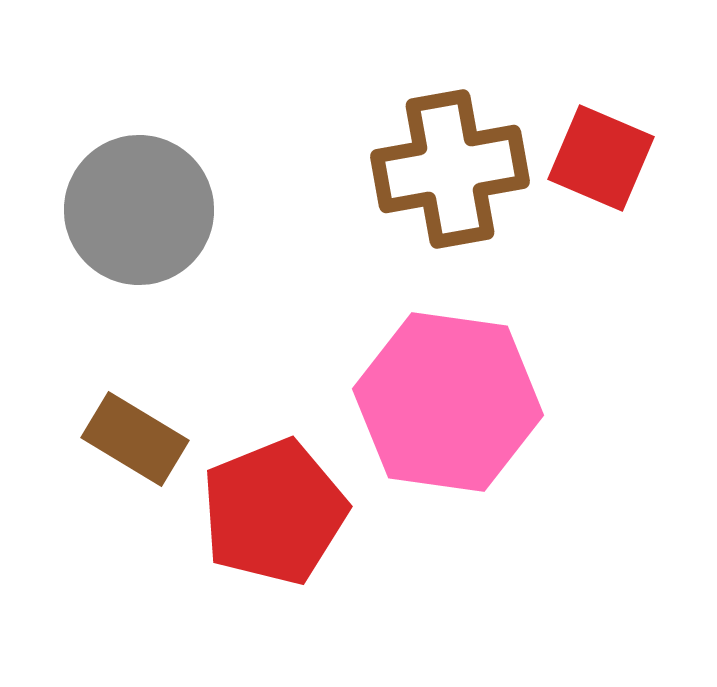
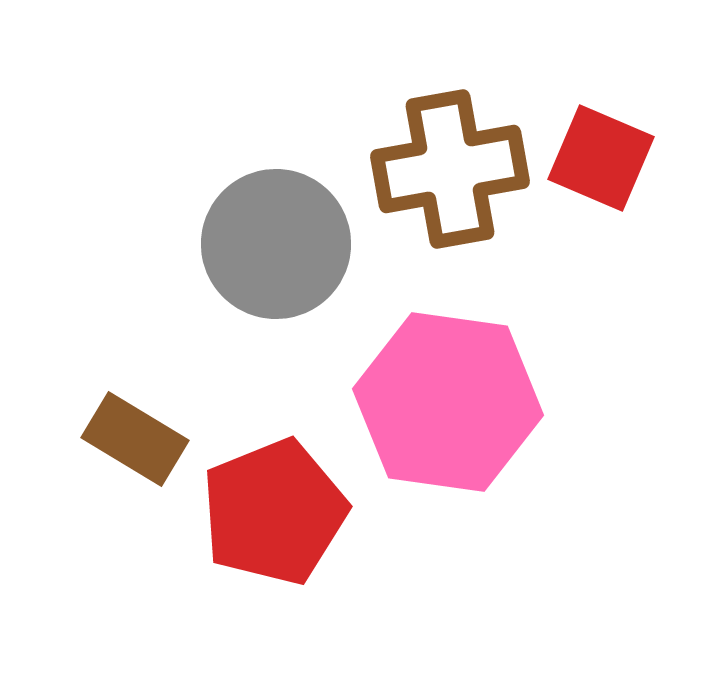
gray circle: moved 137 px right, 34 px down
